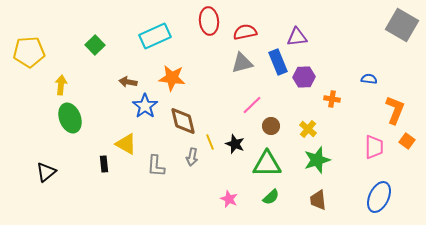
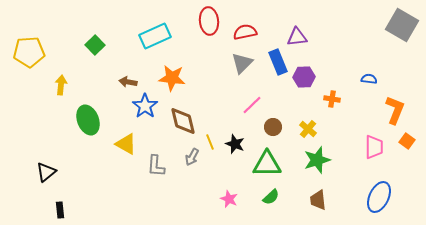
gray triangle: rotated 30 degrees counterclockwise
green ellipse: moved 18 px right, 2 px down
brown circle: moved 2 px right, 1 px down
gray arrow: rotated 18 degrees clockwise
black rectangle: moved 44 px left, 46 px down
